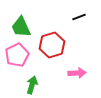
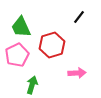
black line: rotated 32 degrees counterclockwise
